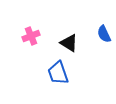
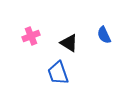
blue semicircle: moved 1 px down
